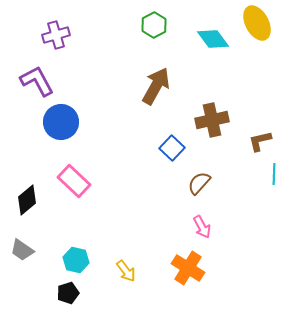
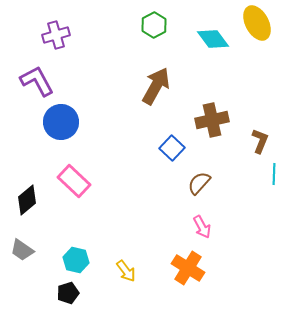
brown L-shape: rotated 125 degrees clockwise
